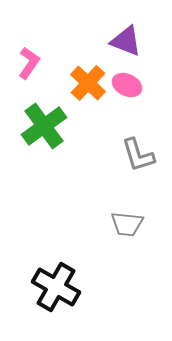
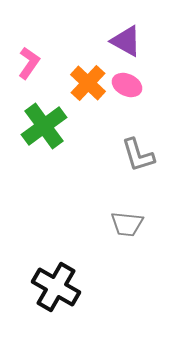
purple triangle: rotated 8 degrees clockwise
